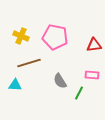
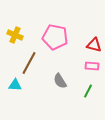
yellow cross: moved 6 px left, 1 px up
red triangle: rotated 21 degrees clockwise
brown line: rotated 45 degrees counterclockwise
pink rectangle: moved 9 px up
green line: moved 9 px right, 2 px up
